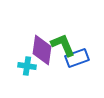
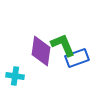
purple diamond: moved 1 px left, 1 px down
cyan cross: moved 12 px left, 10 px down
